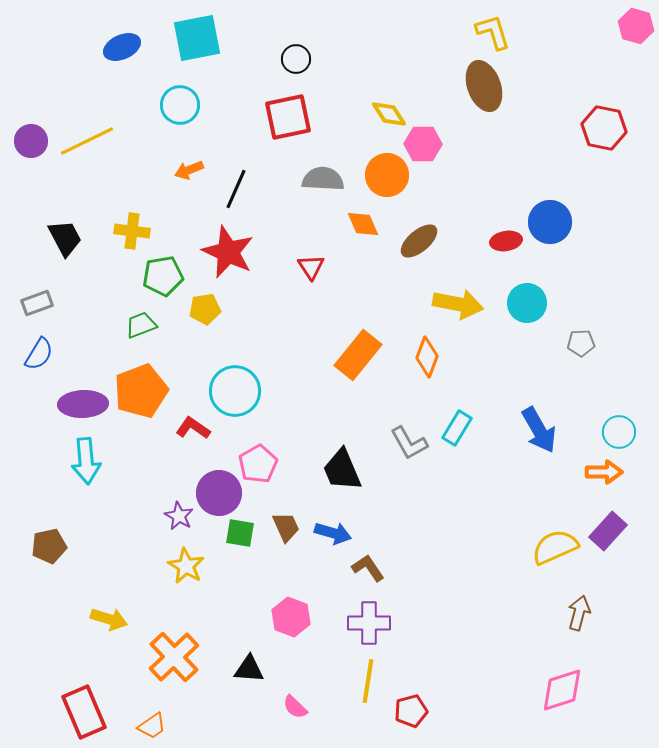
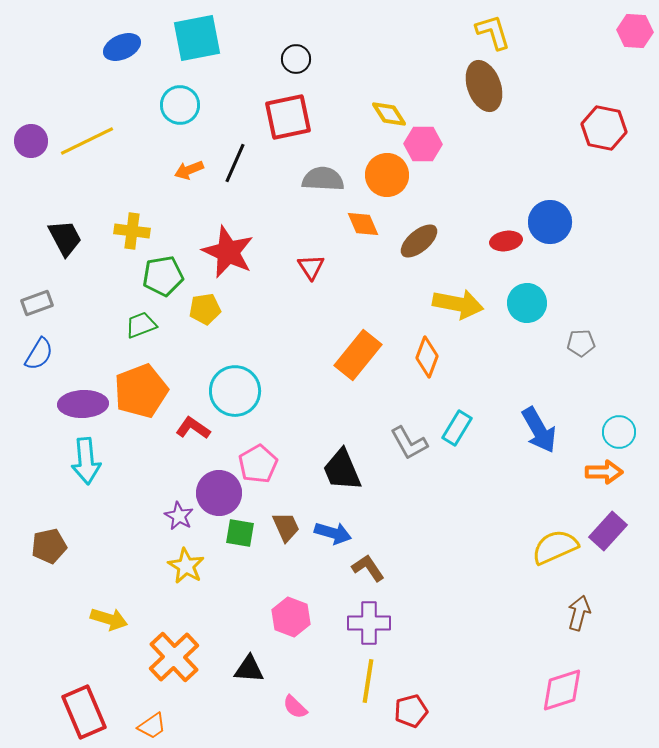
pink hexagon at (636, 26): moved 1 px left, 5 px down; rotated 12 degrees counterclockwise
black line at (236, 189): moved 1 px left, 26 px up
